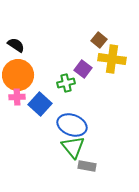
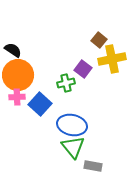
black semicircle: moved 3 px left, 5 px down
yellow cross: rotated 20 degrees counterclockwise
blue ellipse: rotated 8 degrees counterclockwise
gray rectangle: moved 6 px right
